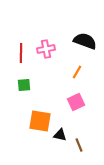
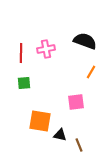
orange line: moved 14 px right
green square: moved 2 px up
pink square: rotated 18 degrees clockwise
